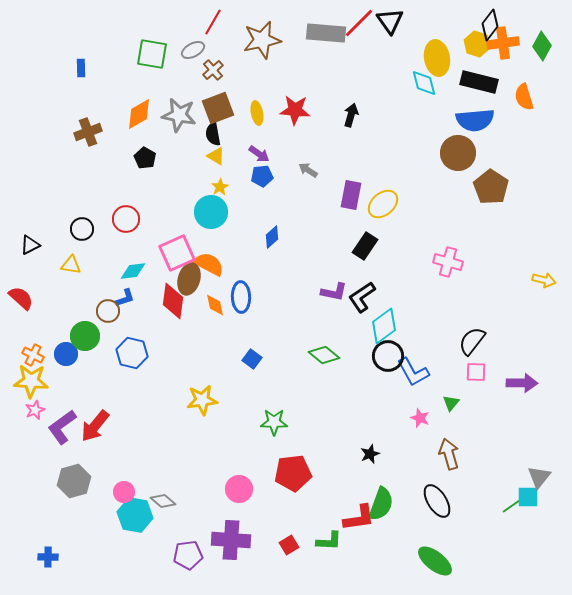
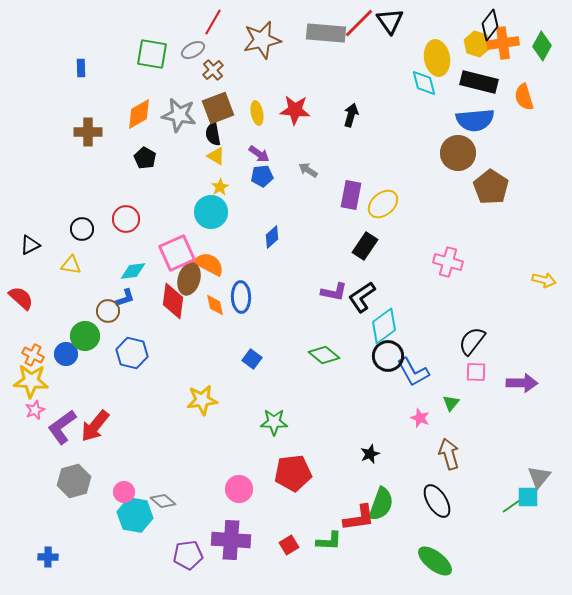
brown cross at (88, 132): rotated 20 degrees clockwise
